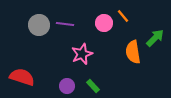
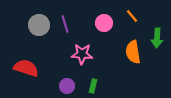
orange line: moved 9 px right
purple line: rotated 66 degrees clockwise
green arrow: moved 2 px right; rotated 138 degrees clockwise
pink star: rotated 25 degrees clockwise
red semicircle: moved 4 px right, 9 px up
green rectangle: rotated 56 degrees clockwise
